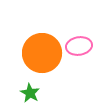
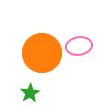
green star: rotated 12 degrees clockwise
